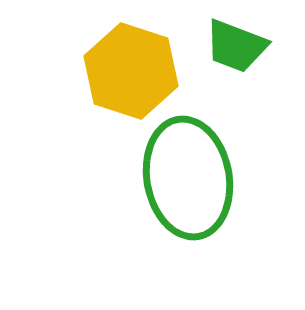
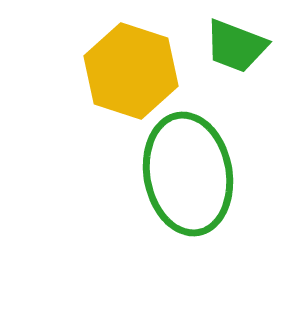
green ellipse: moved 4 px up
